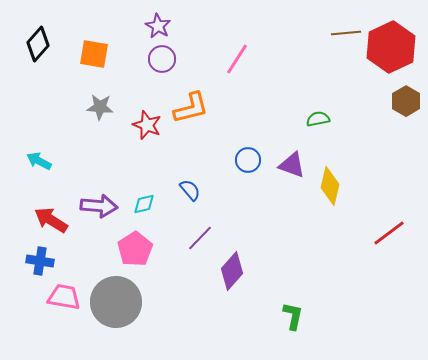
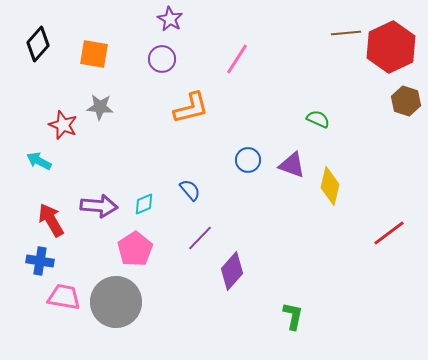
purple star: moved 12 px right, 7 px up
brown hexagon: rotated 12 degrees counterclockwise
green semicircle: rotated 35 degrees clockwise
red star: moved 84 px left
cyan diamond: rotated 10 degrees counterclockwise
red arrow: rotated 28 degrees clockwise
